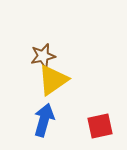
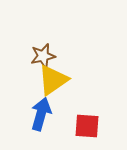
blue arrow: moved 3 px left, 6 px up
red square: moved 13 px left; rotated 16 degrees clockwise
